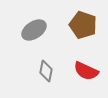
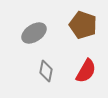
gray ellipse: moved 3 px down
red semicircle: rotated 85 degrees counterclockwise
